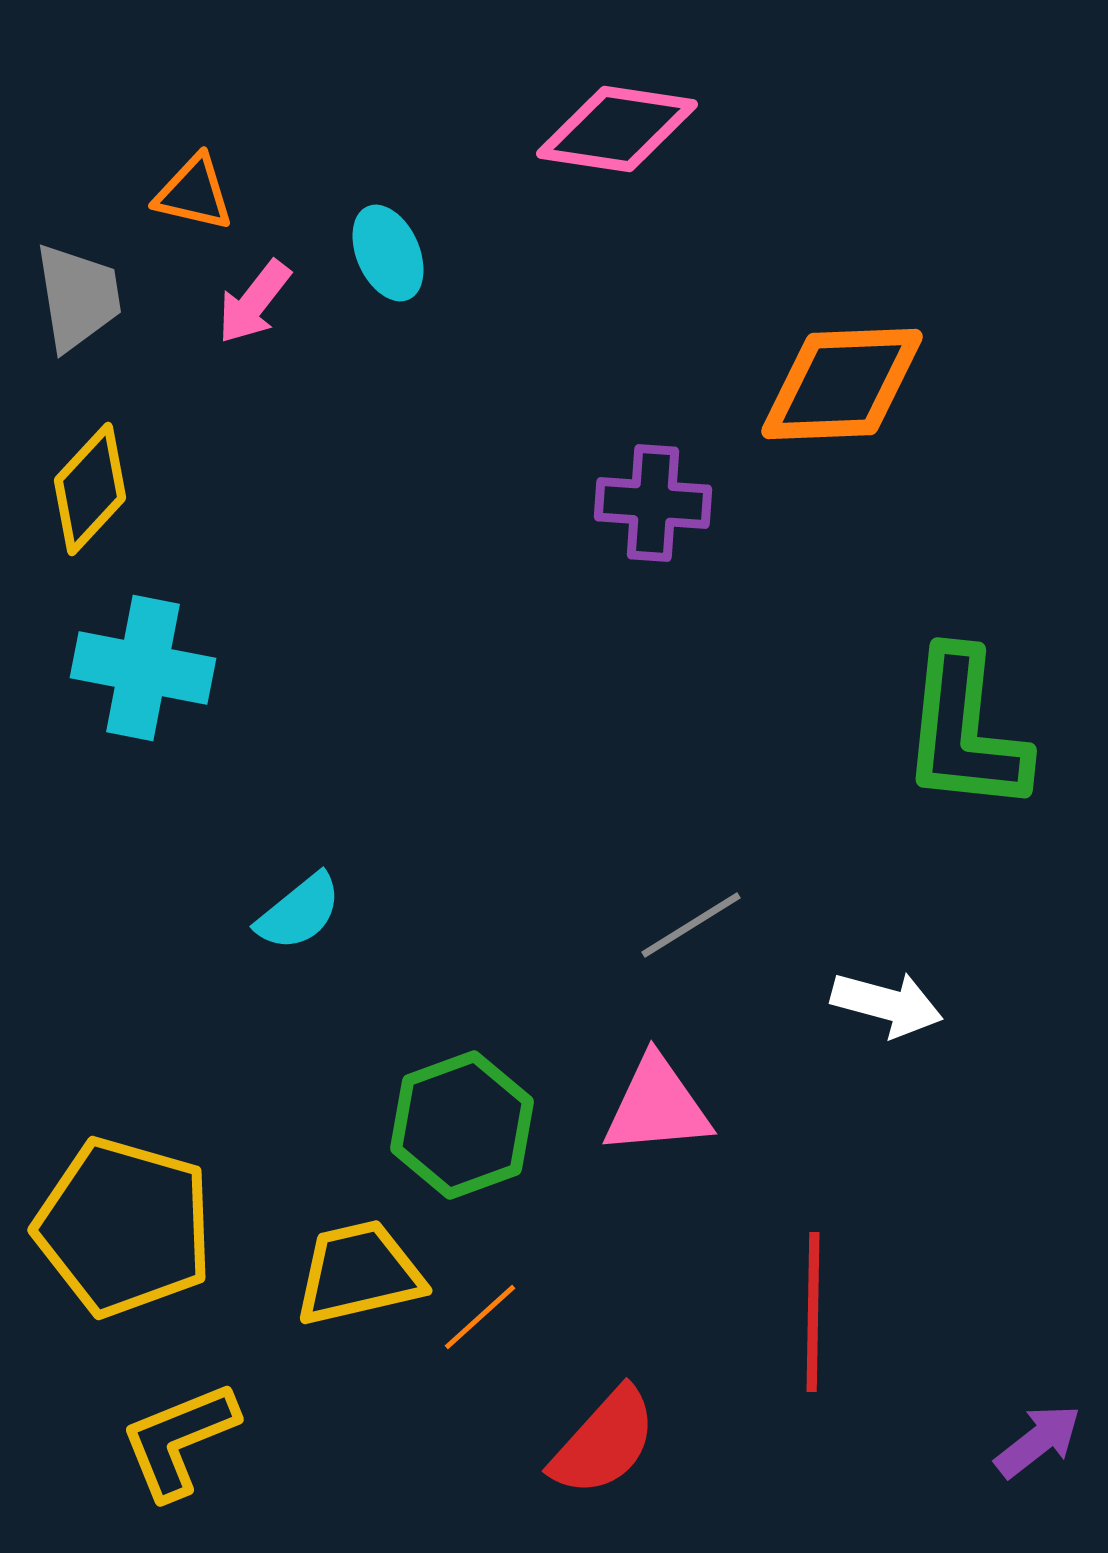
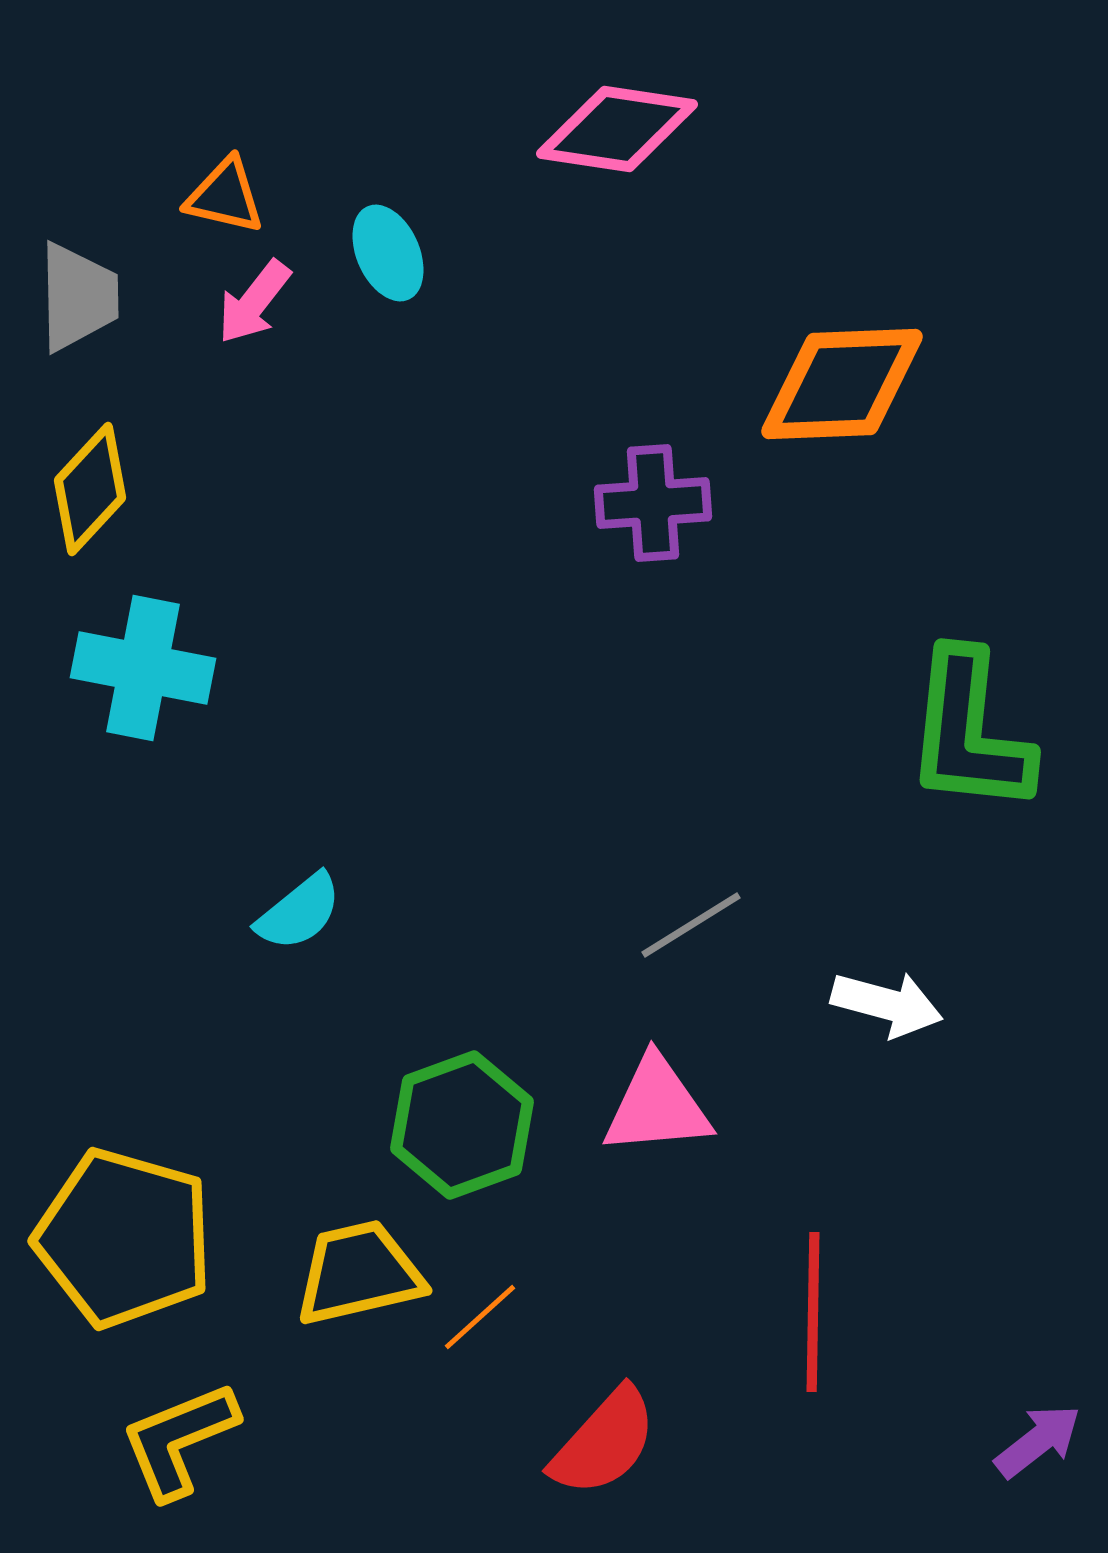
orange triangle: moved 31 px right, 3 px down
gray trapezoid: rotated 8 degrees clockwise
purple cross: rotated 8 degrees counterclockwise
green L-shape: moved 4 px right, 1 px down
yellow pentagon: moved 11 px down
